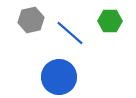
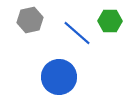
gray hexagon: moved 1 px left
blue line: moved 7 px right
